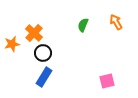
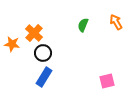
orange star: rotated 21 degrees clockwise
